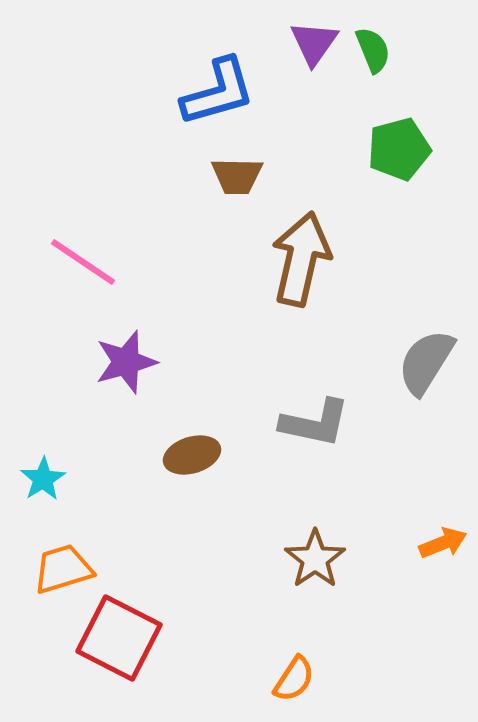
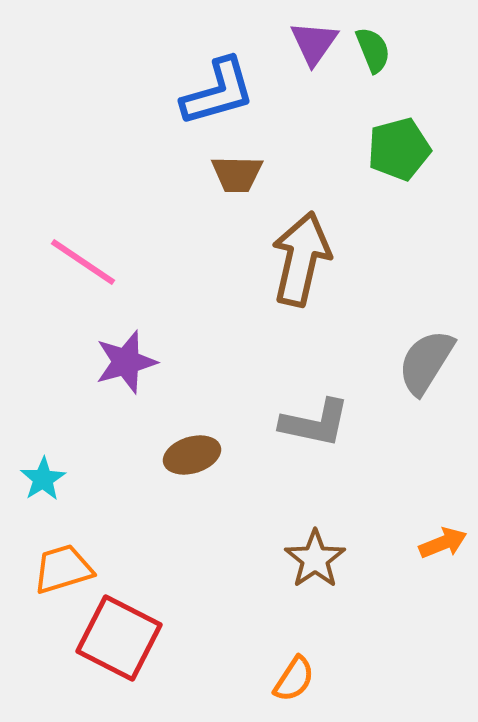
brown trapezoid: moved 2 px up
